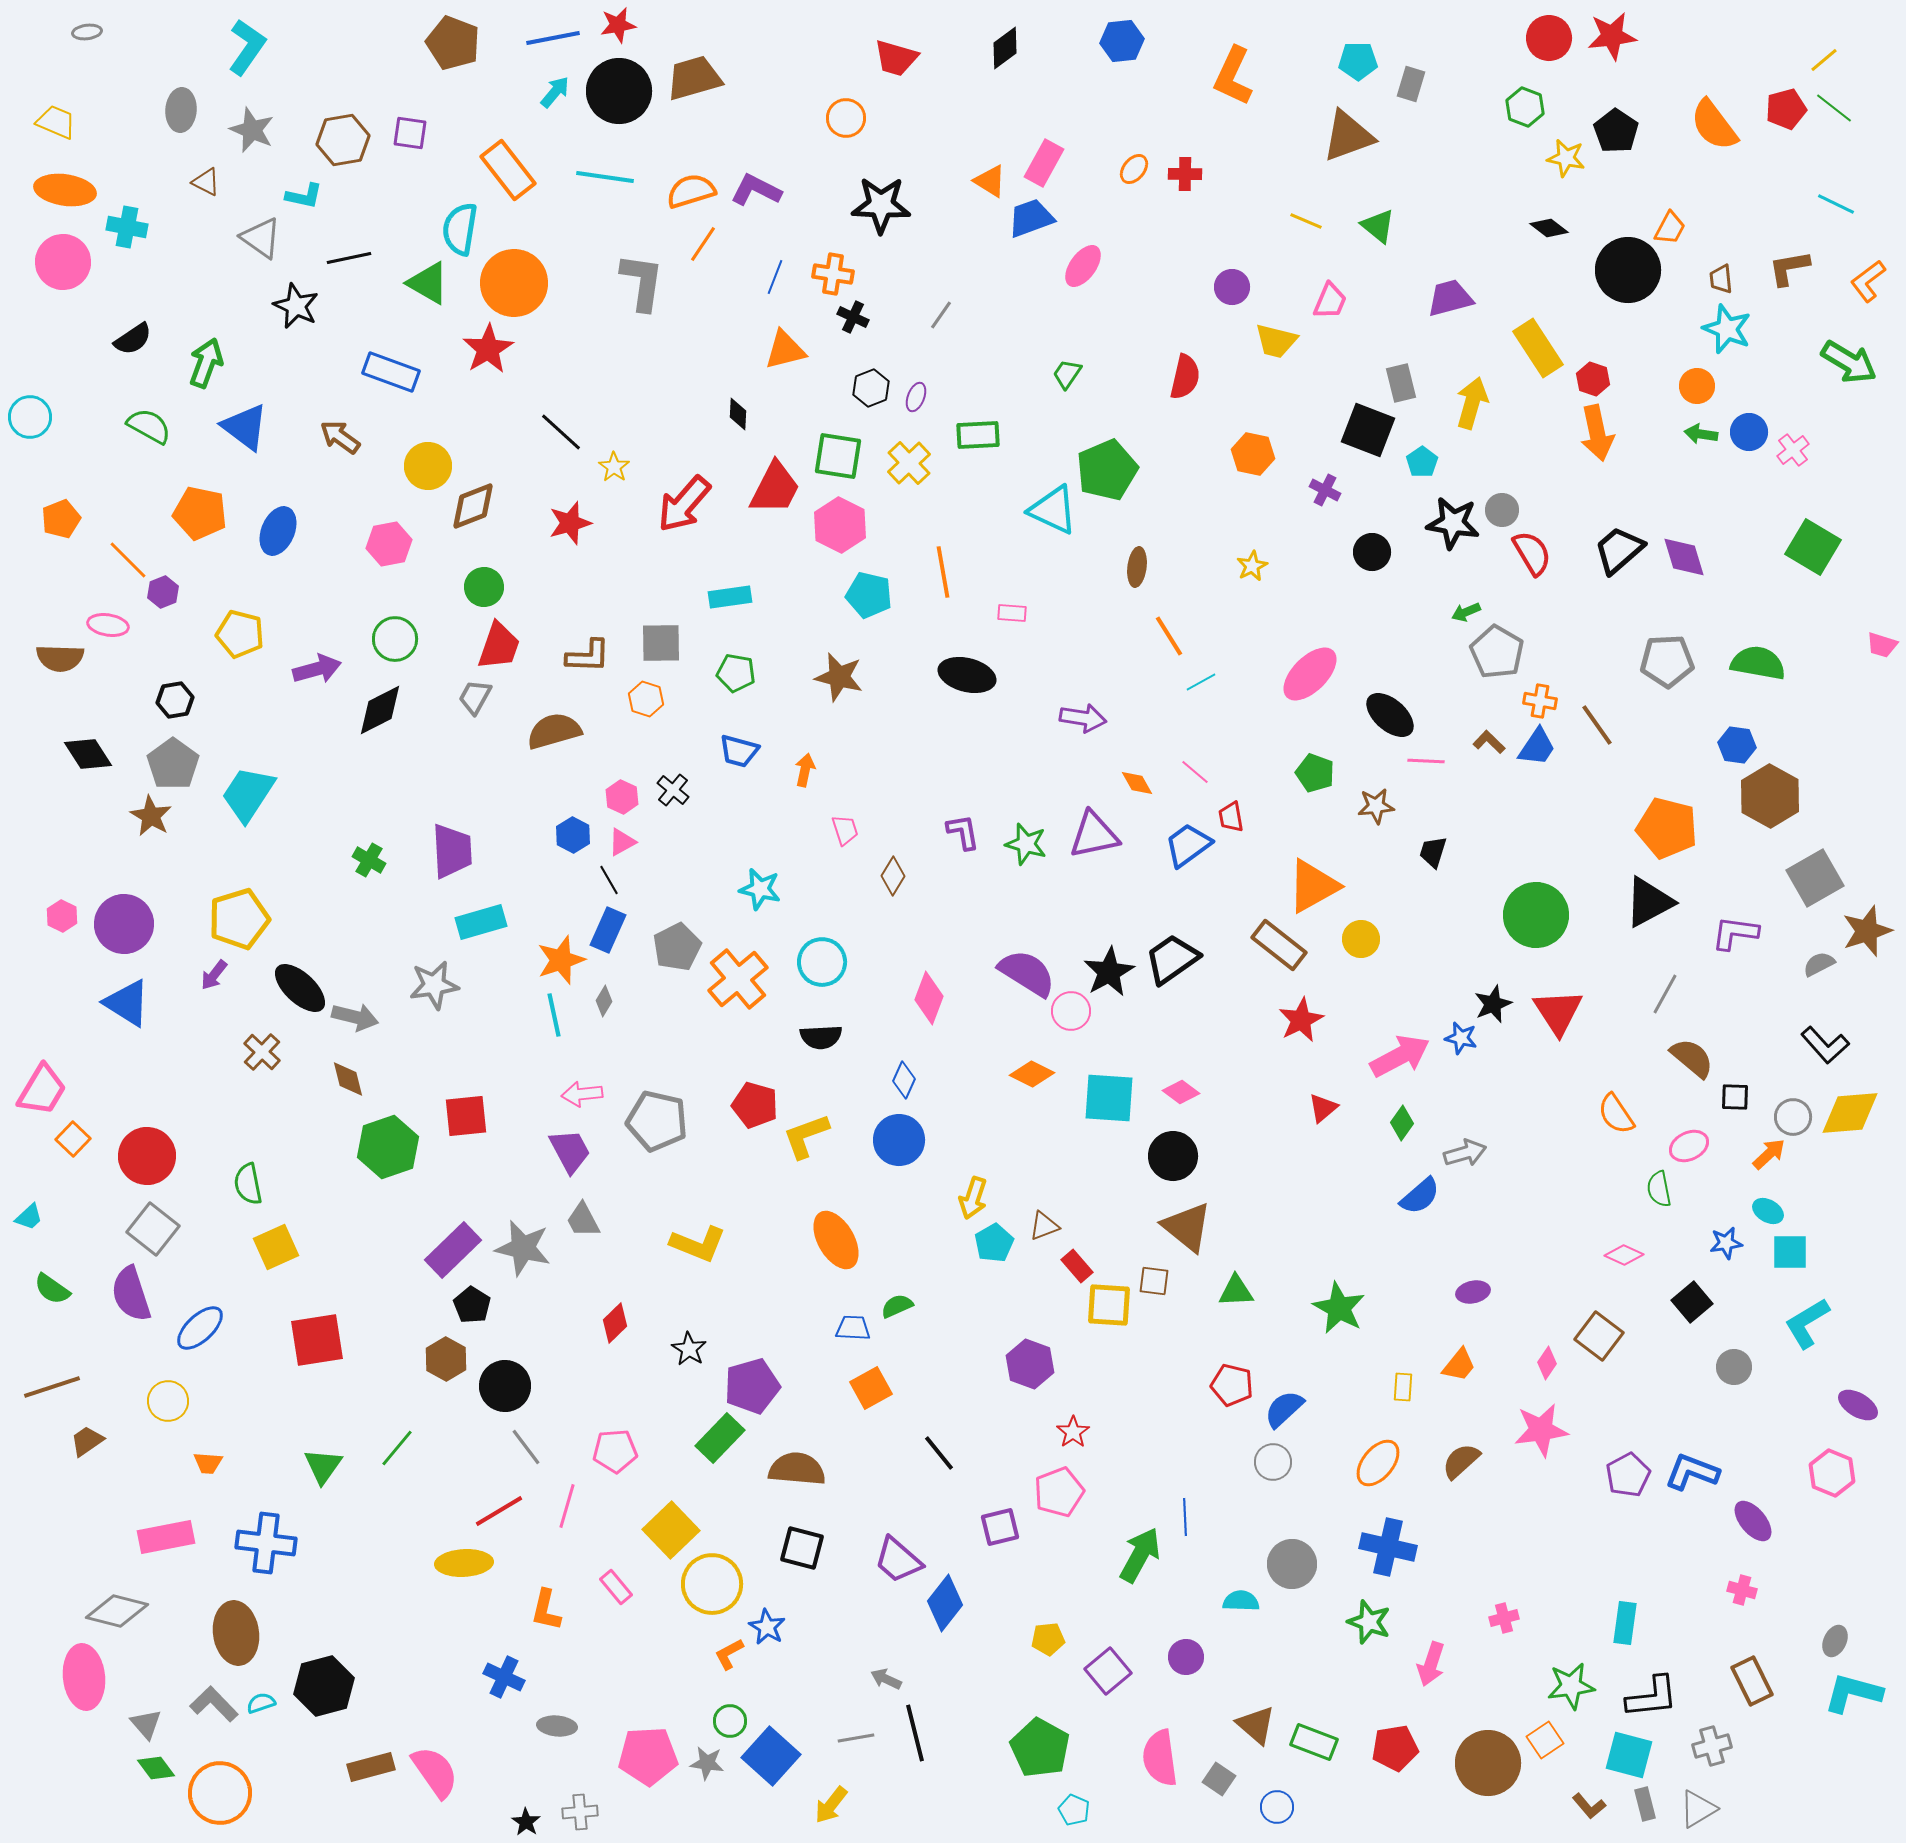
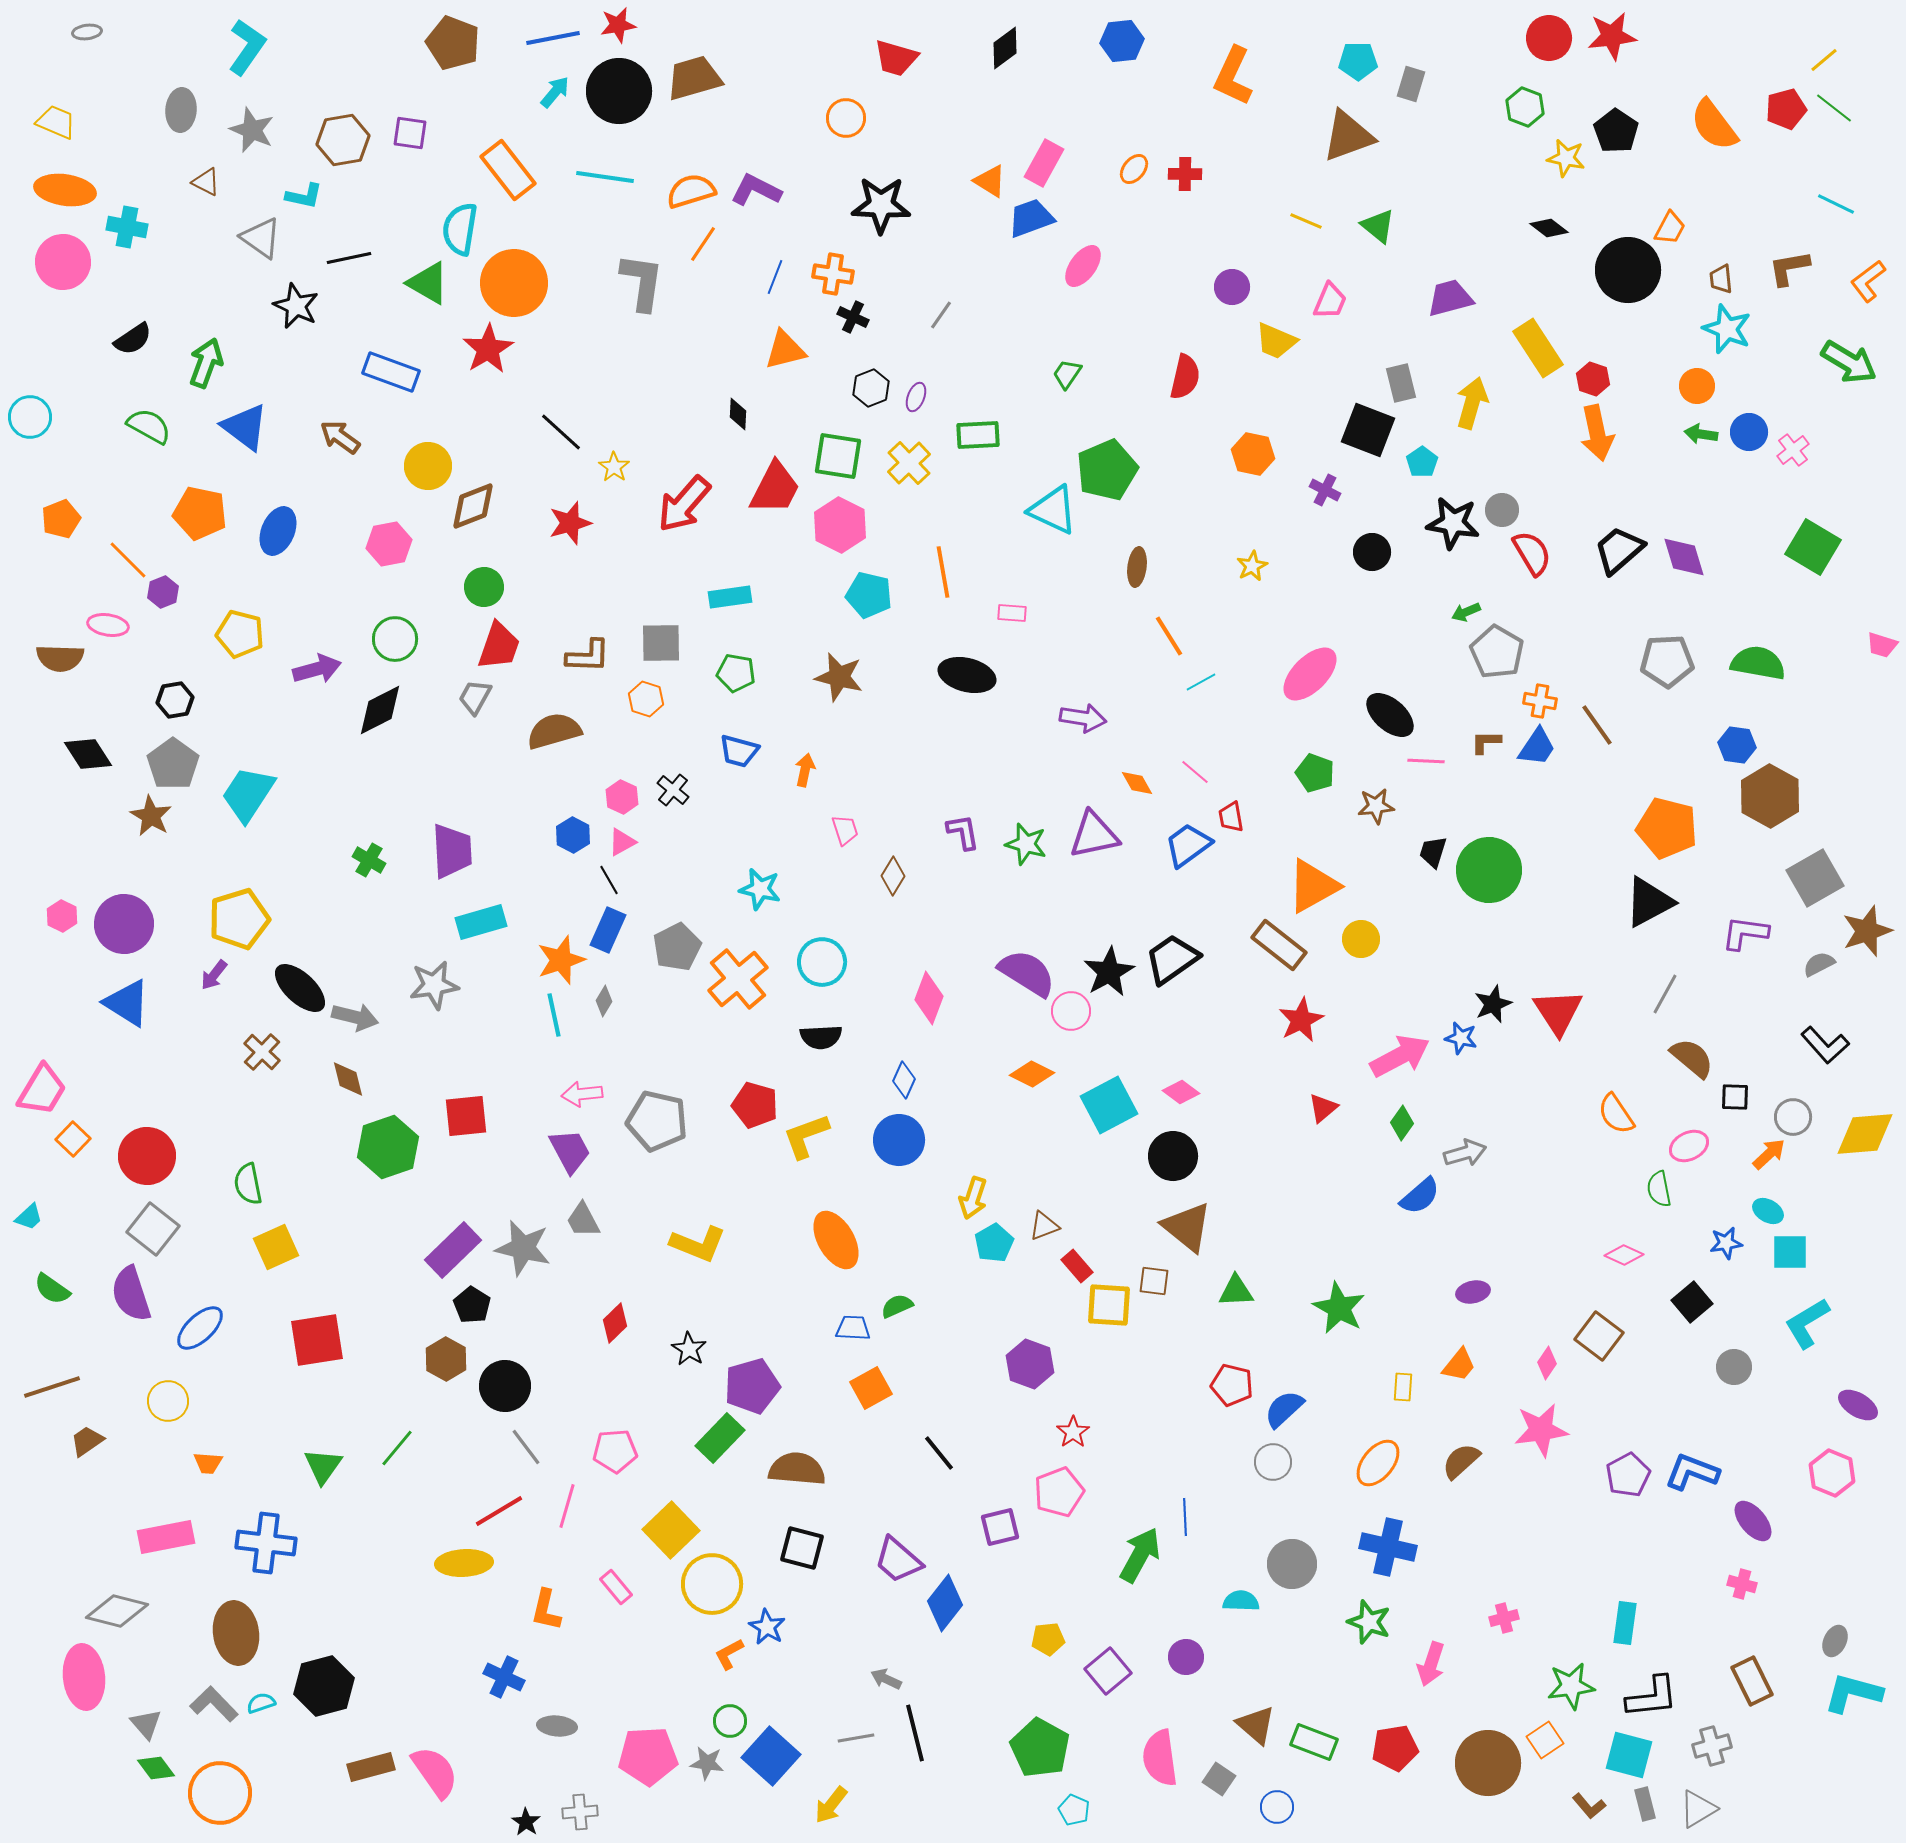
yellow trapezoid at (1276, 341): rotated 9 degrees clockwise
brown L-shape at (1489, 742): moved 3 px left; rotated 44 degrees counterclockwise
green circle at (1536, 915): moved 47 px left, 45 px up
purple L-shape at (1735, 933): moved 10 px right
cyan square at (1109, 1098): moved 7 px down; rotated 32 degrees counterclockwise
yellow diamond at (1850, 1113): moved 15 px right, 21 px down
pink cross at (1742, 1590): moved 6 px up
